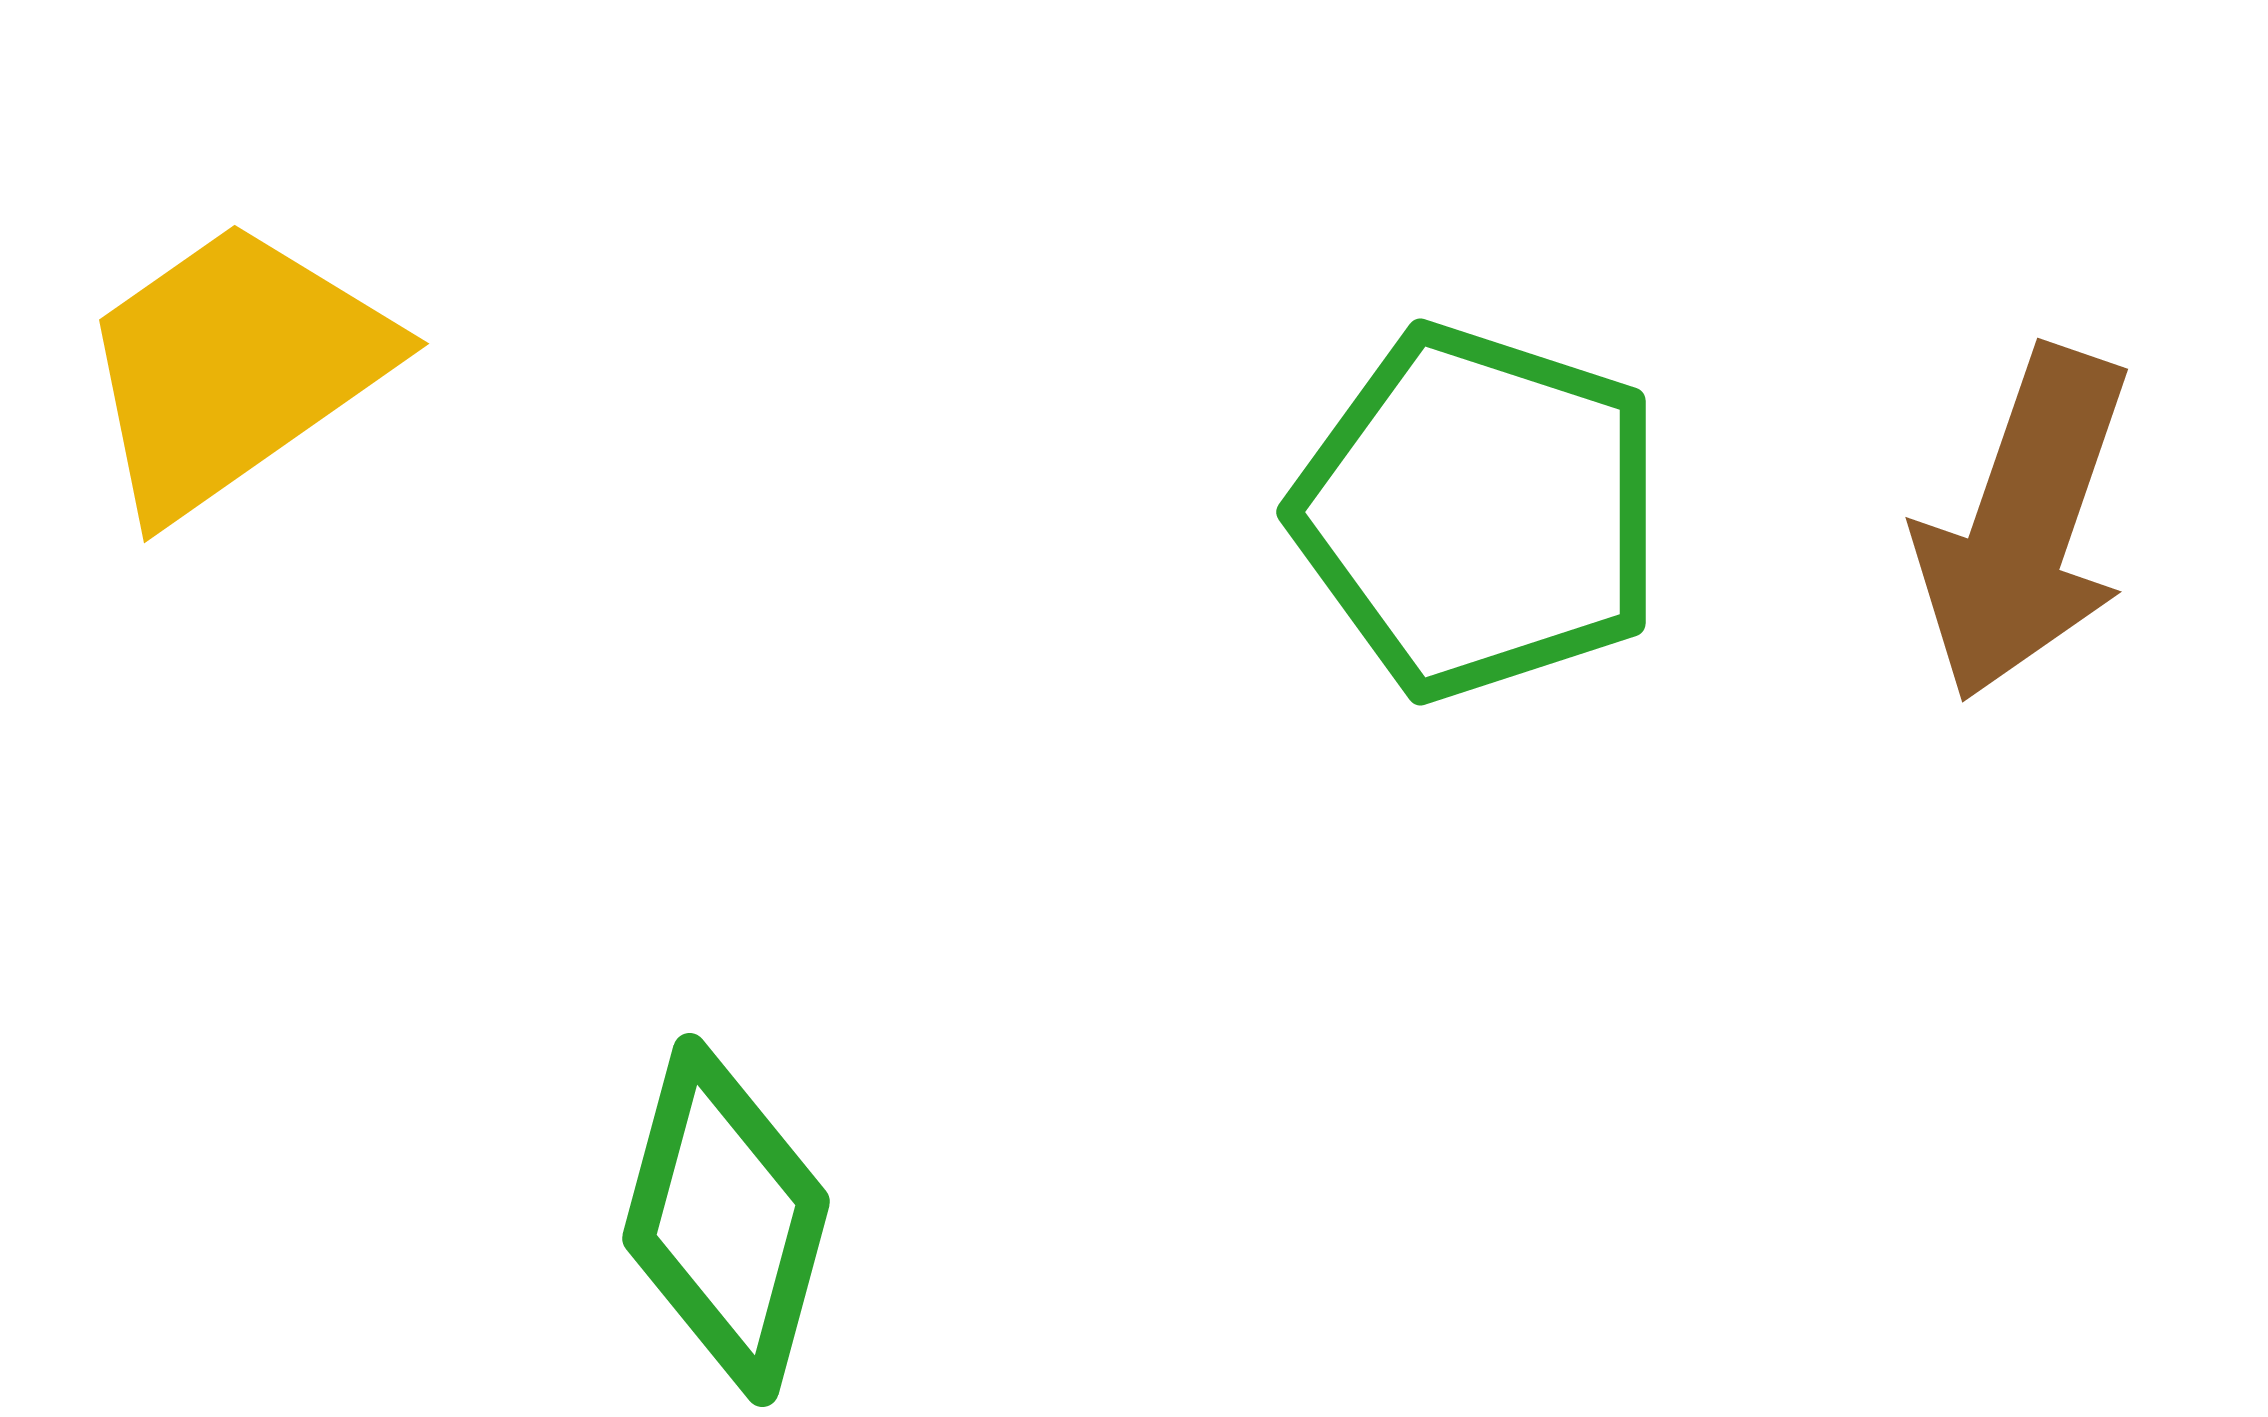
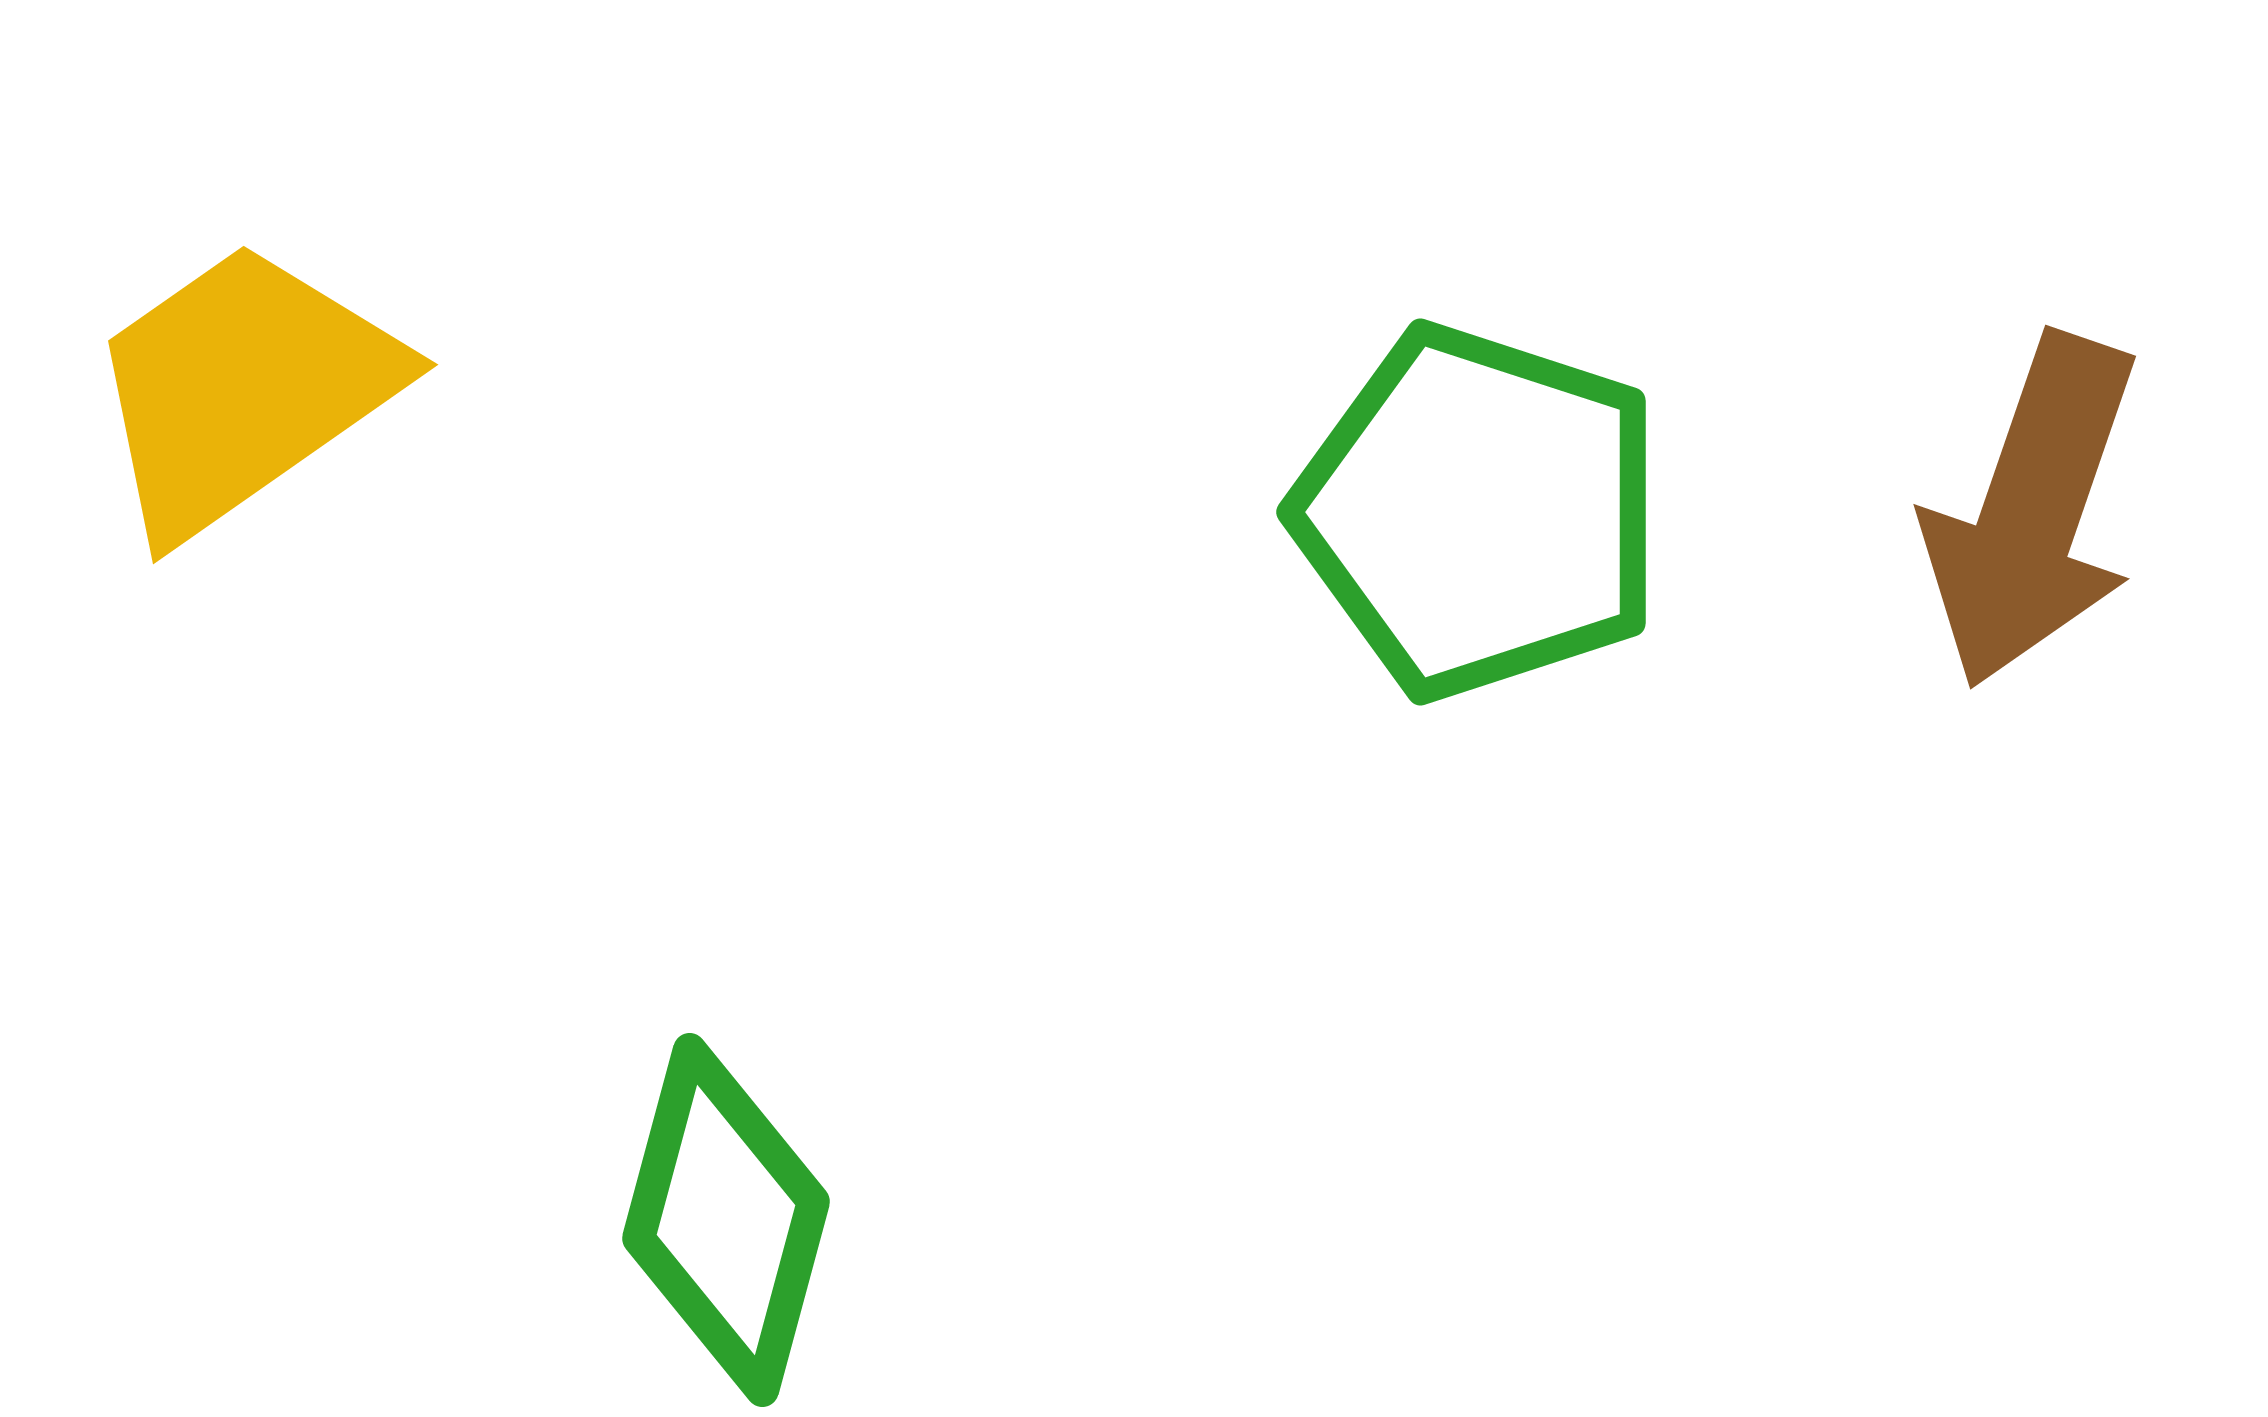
yellow trapezoid: moved 9 px right, 21 px down
brown arrow: moved 8 px right, 13 px up
